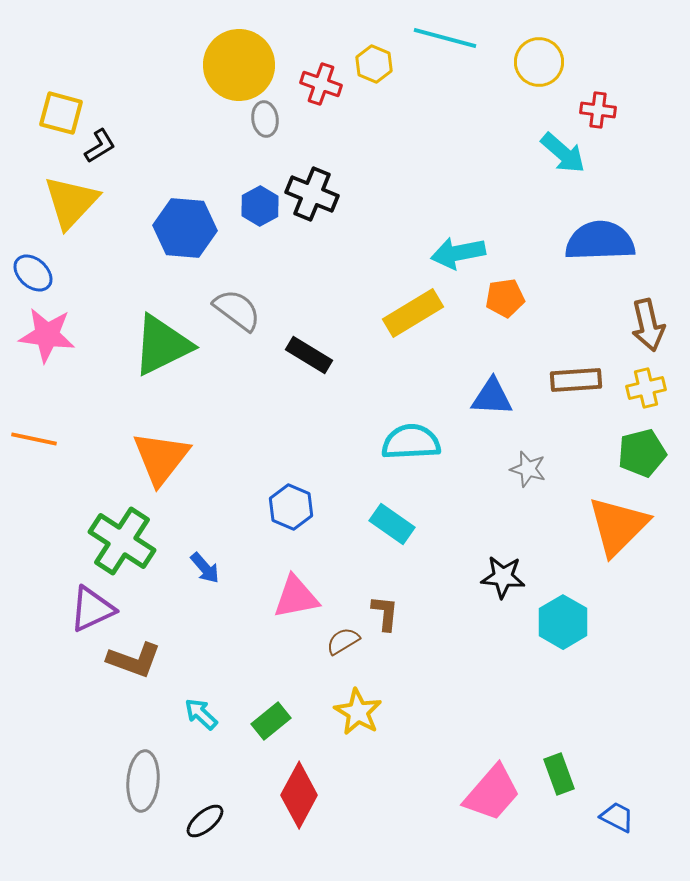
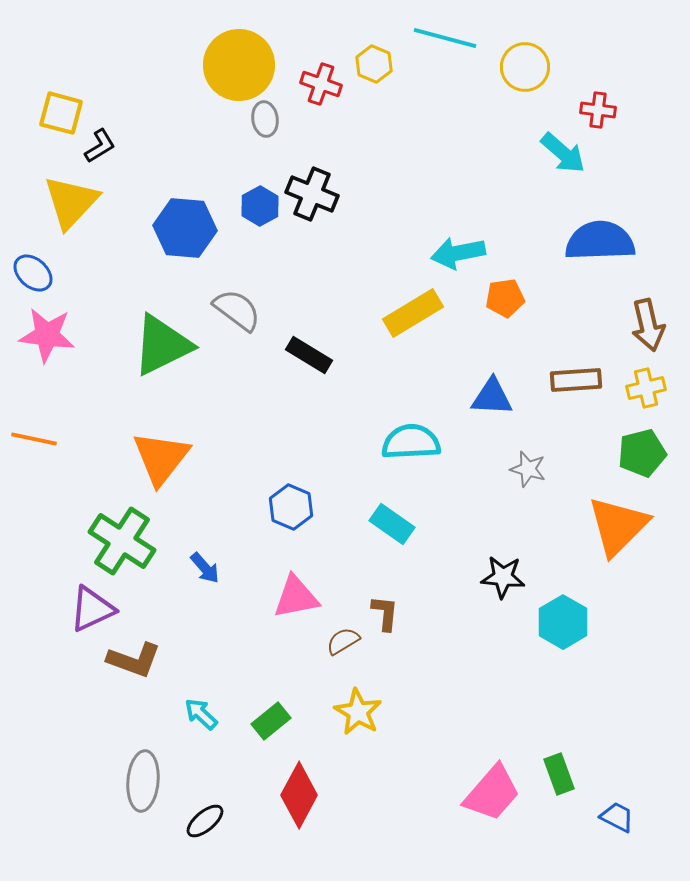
yellow circle at (539, 62): moved 14 px left, 5 px down
